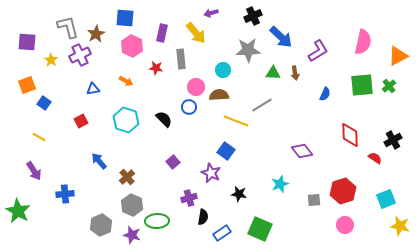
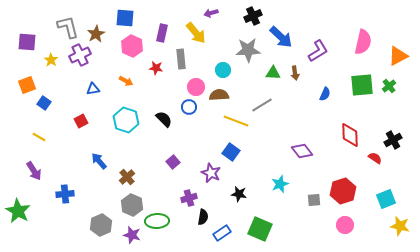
blue square at (226, 151): moved 5 px right, 1 px down
